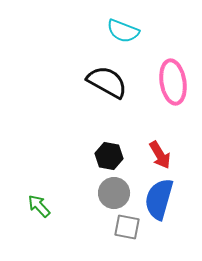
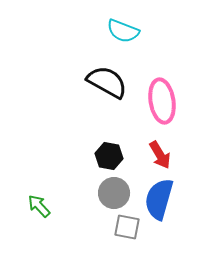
pink ellipse: moved 11 px left, 19 px down
